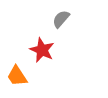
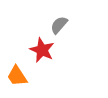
gray semicircle: moved 2 px left, 6 px down
